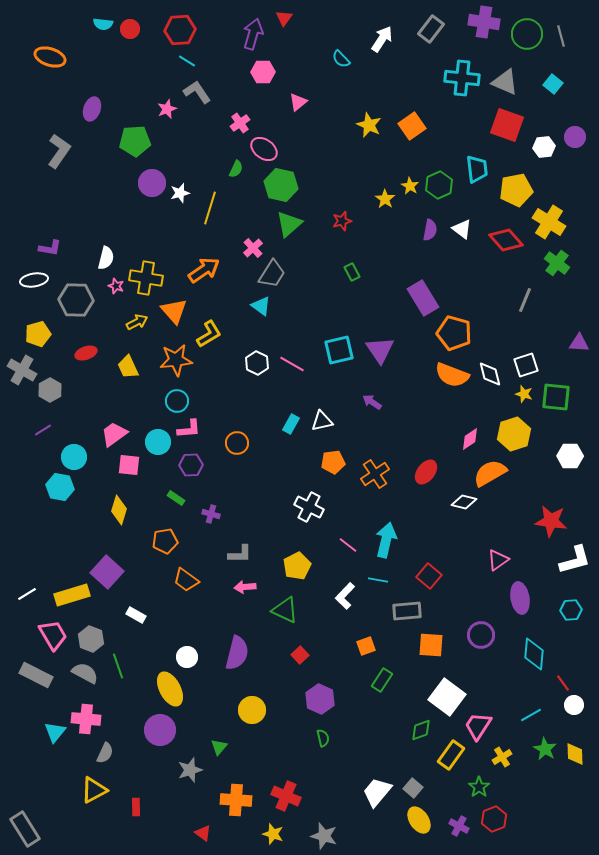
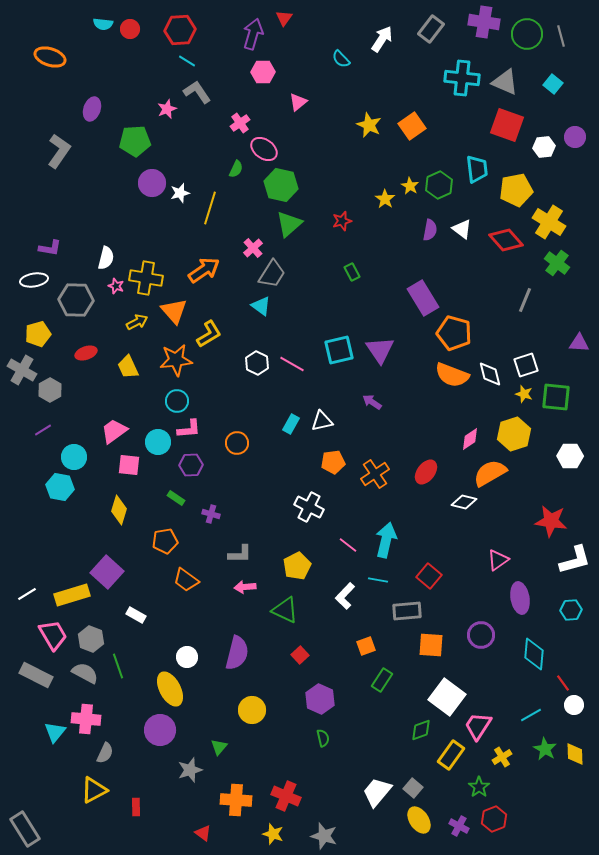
pink trapezoid at (114, 434): moved 3 px up
